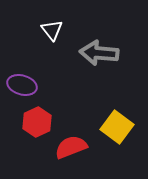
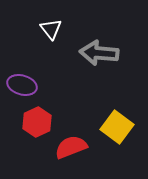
white triangle: moved 1 px left, 1 px up
